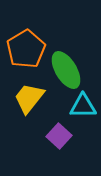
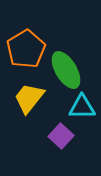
cyan triangle: moved 1 px left, 1 px down
purple square: moved 2 px right
